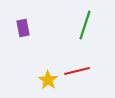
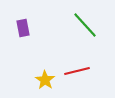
green line: rotated 60 degrees counterclockwise
yellow star: moved 3 px left
